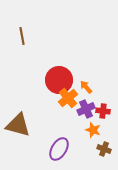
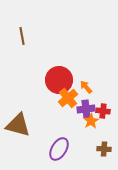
purple cross: rotated 18 degrees clockwise
orange star: moved 2 px left, 9 px up; rotated 21 degrees clockwise
brown cross: rotated 16 degrees counterclockwise
